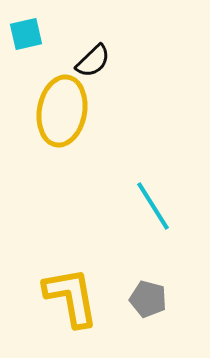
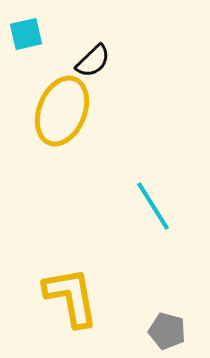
yellow ellipse: rotated 12 degrees clockwise
gray pentagon: moved 19 px right, 32 px down
